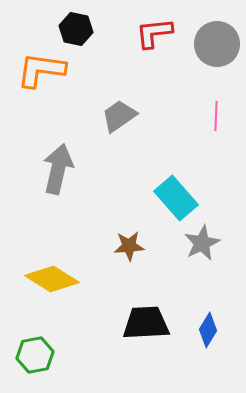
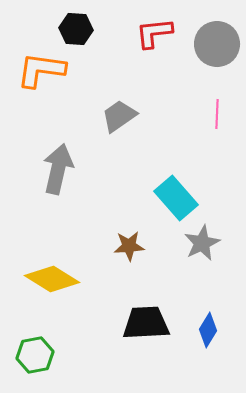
black hexagon: rotated 8 degrees counterclockwise
pink line: moved 1 px right, 2 px up
